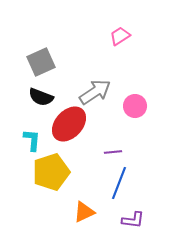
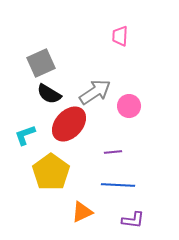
pink trapezoid: rotated 55 degrees counterclockwise
gray square: moved 1 px down
black semicircle: moved 8 px right, 3 px up; rotated 10 degrees clockwise
pink circle: moved 6 px left
cyan L-shape: moved 7 px left, 5 px up; rotated 115 degrees counterclockwise
yellow pentagon: rotated 18 degrees counterclockwise
blue line: moved 1 px left, 2 px down; rotated 72 degrees clockwise
orange triangle: moved 2 px left
